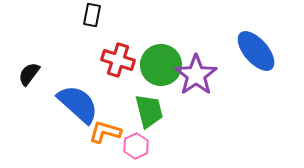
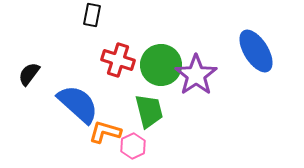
blue ellipse: rotated 9 degrees clockwise
pink hexagon: moved 3 px left
